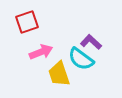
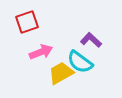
purple L-shape: moved 2 px up
cyan semicircle: moved 1 px left, 3 px down
yellow trapezoid: moved 2 px right, 1 px up; rotated 80 degrees clockwise
